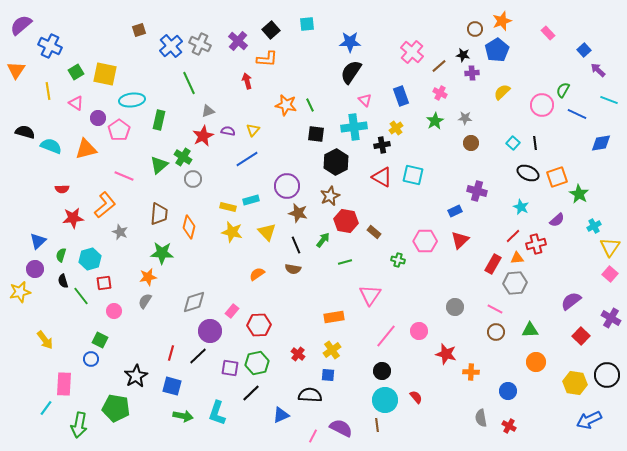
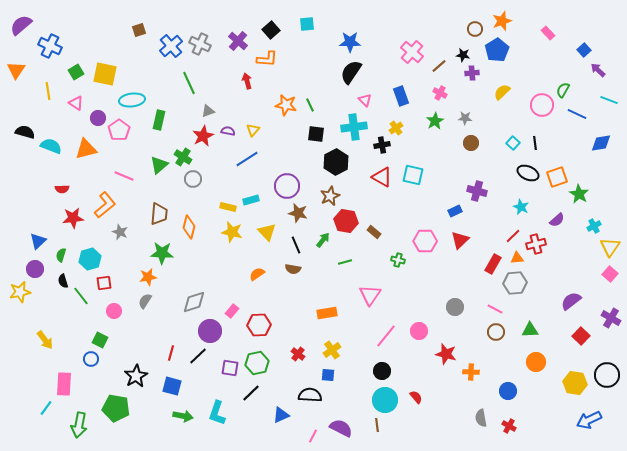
orange rectangle at (334, 317): moved 7 px left, 4 px up
